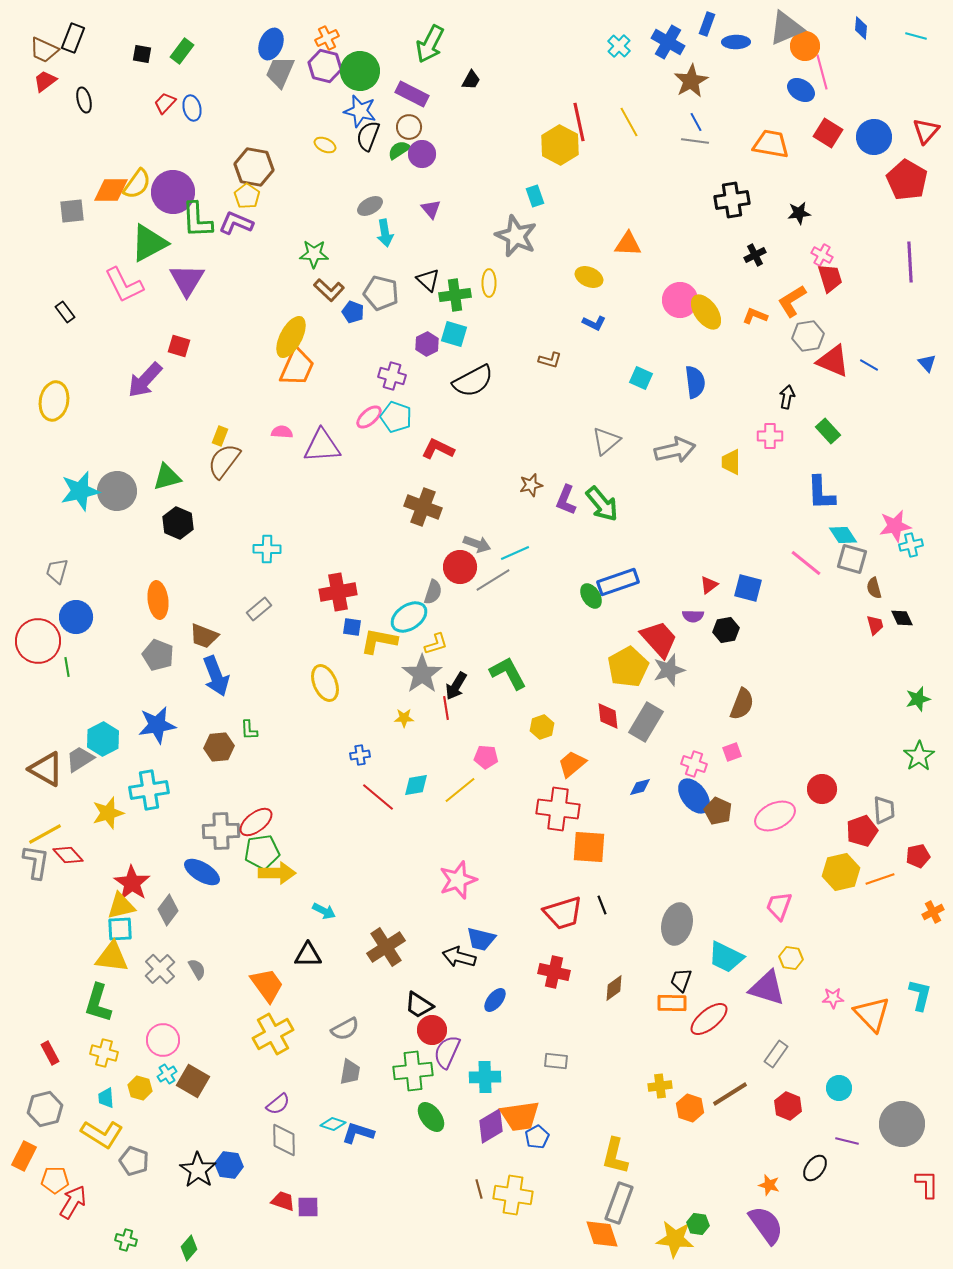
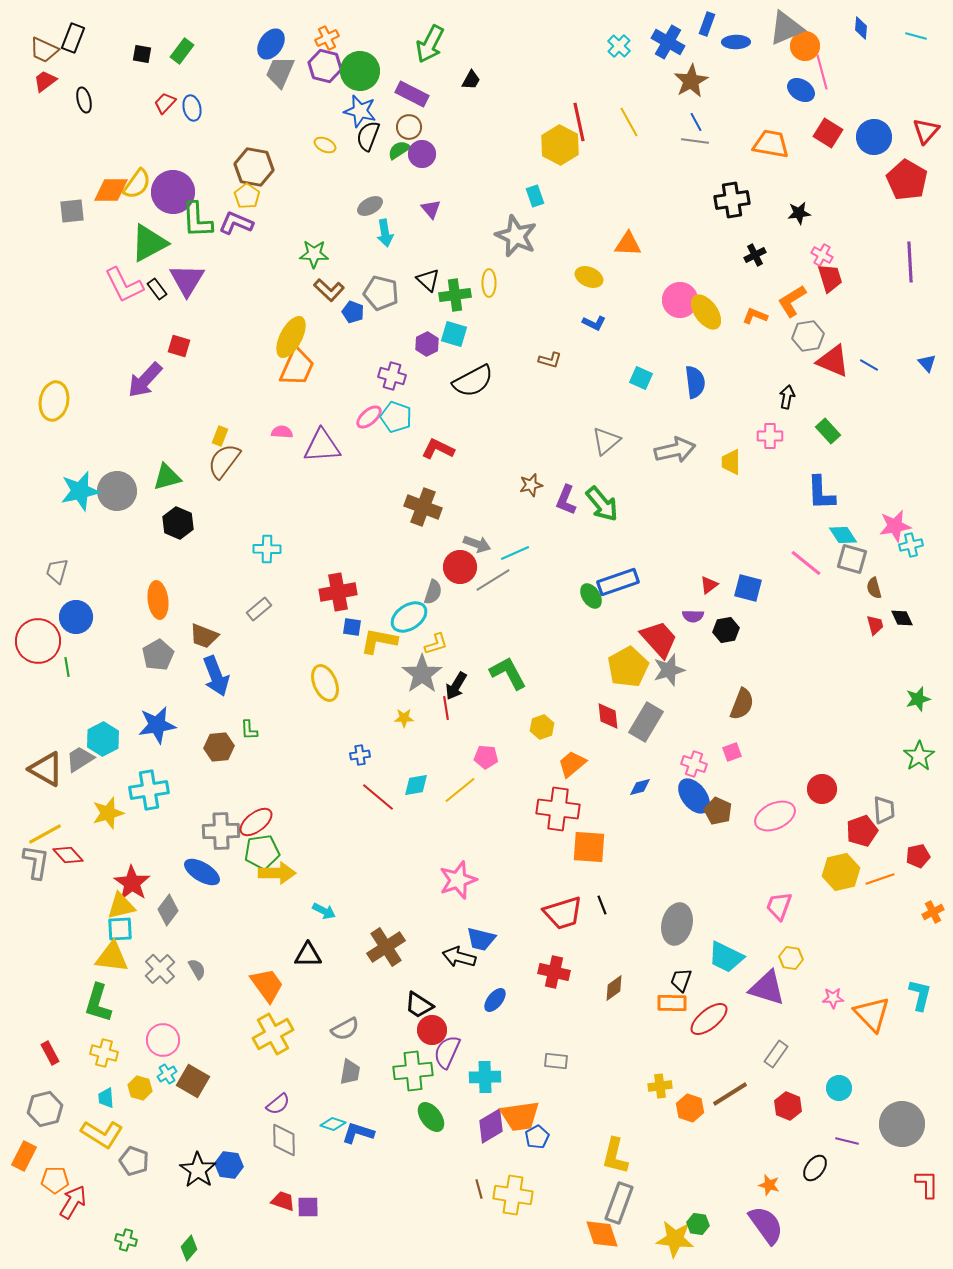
blue ellipse at (271, 44): rotated 12 degrees clockwise
black rectangle at (65, 312): moved 92 px right, 23 px up
gray pentagon at (158, 655): rotated 20 degrees clockwise
